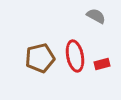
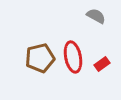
red ellipse: moved 2 px left, 1 px down
red rectangle: rotated 21 degrees counterclockwise
